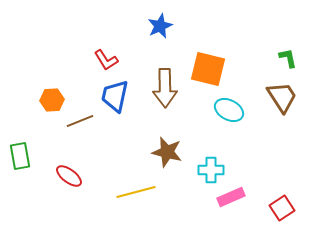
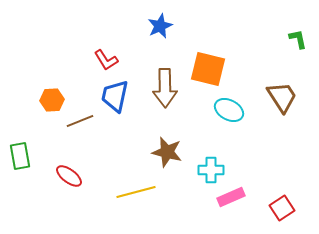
green L-shape: moved 10 px right, 19 px up
